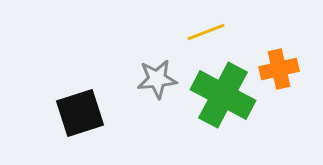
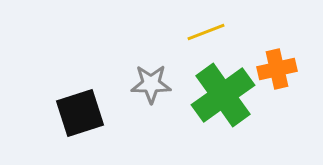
orange cross: moved 2 px left
gray star: moved 6 px left, 5 px down; rotated 6 degrees clockwise
green cross: rotated 26 degrees clockwise
